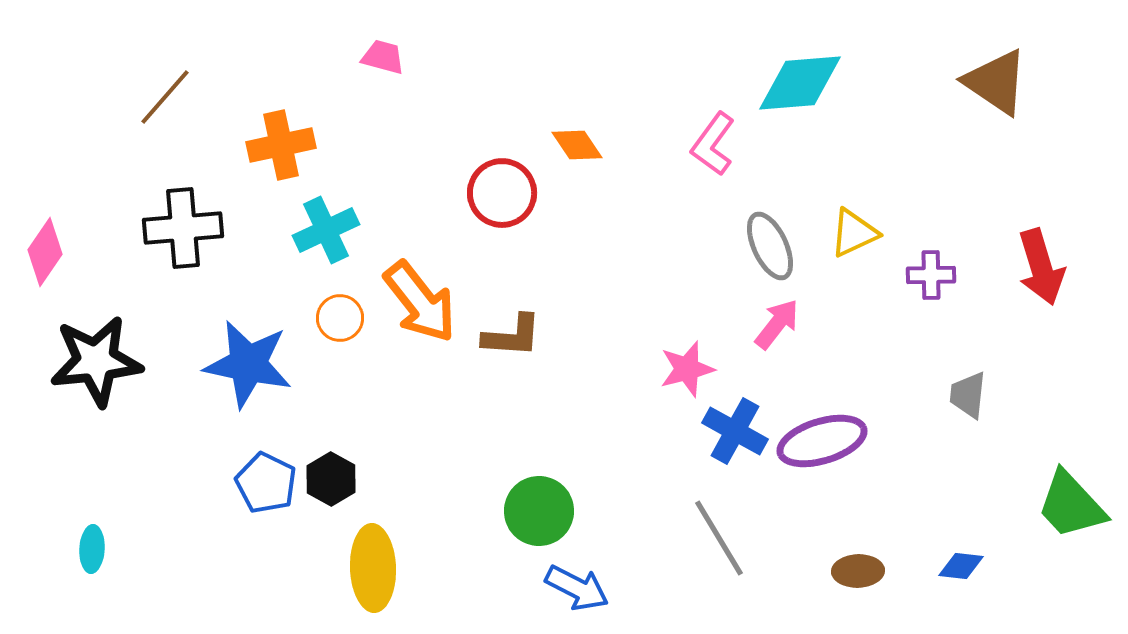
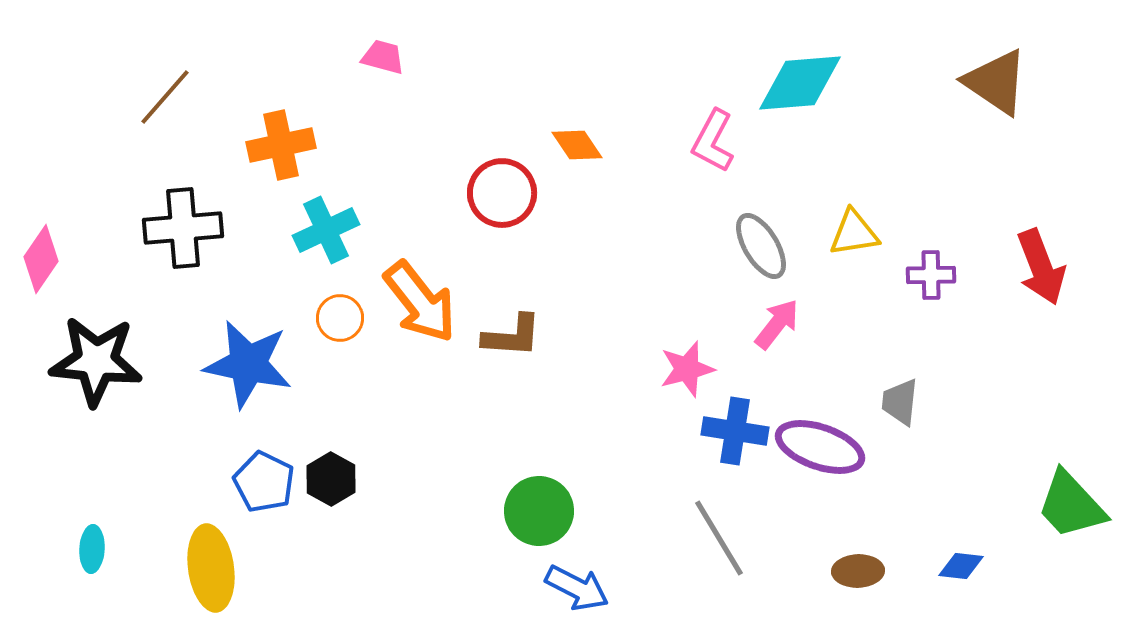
pink L-shape: moved 3 px up; rotated 8 degrees counterclockwise
yellow triangle: rotated 16 degrees clockwise
gray ellipse: moved 9 px left; rotated 6 degrees counterclockwise
pink diamond: moved 4 px left, 7 px down
red arrow: rotated 4 degrees counterclockwise
black star: rotated 12 degrees clockwise
gray trapezoid: moved 68 px left, 7 px down
blue cross: rotated 20 degrees counterclockwise
purple ellipse: moved 2 px left, 6 px down; rotated 36 degrees clockwise
blue pentagon: moved 2 px left, 1 px up
yellow ellipse: moved 162 px left; rotated 6 degrees counterclockwise
